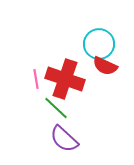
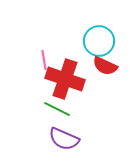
cyan circle: moved 3 px up
pink line: moved 8 px right, 19 px up
green line: moved 1 px right, 1 px down; rotated 16 degrees counterclockwise
purple semicircle: rotated 20 degrees counterclockwise
